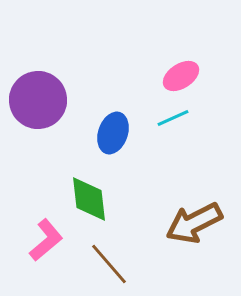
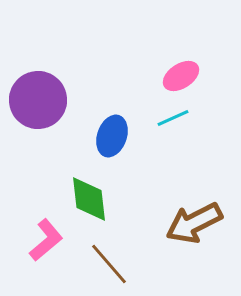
blue ellipse: moved 1 px left, 3 px down
